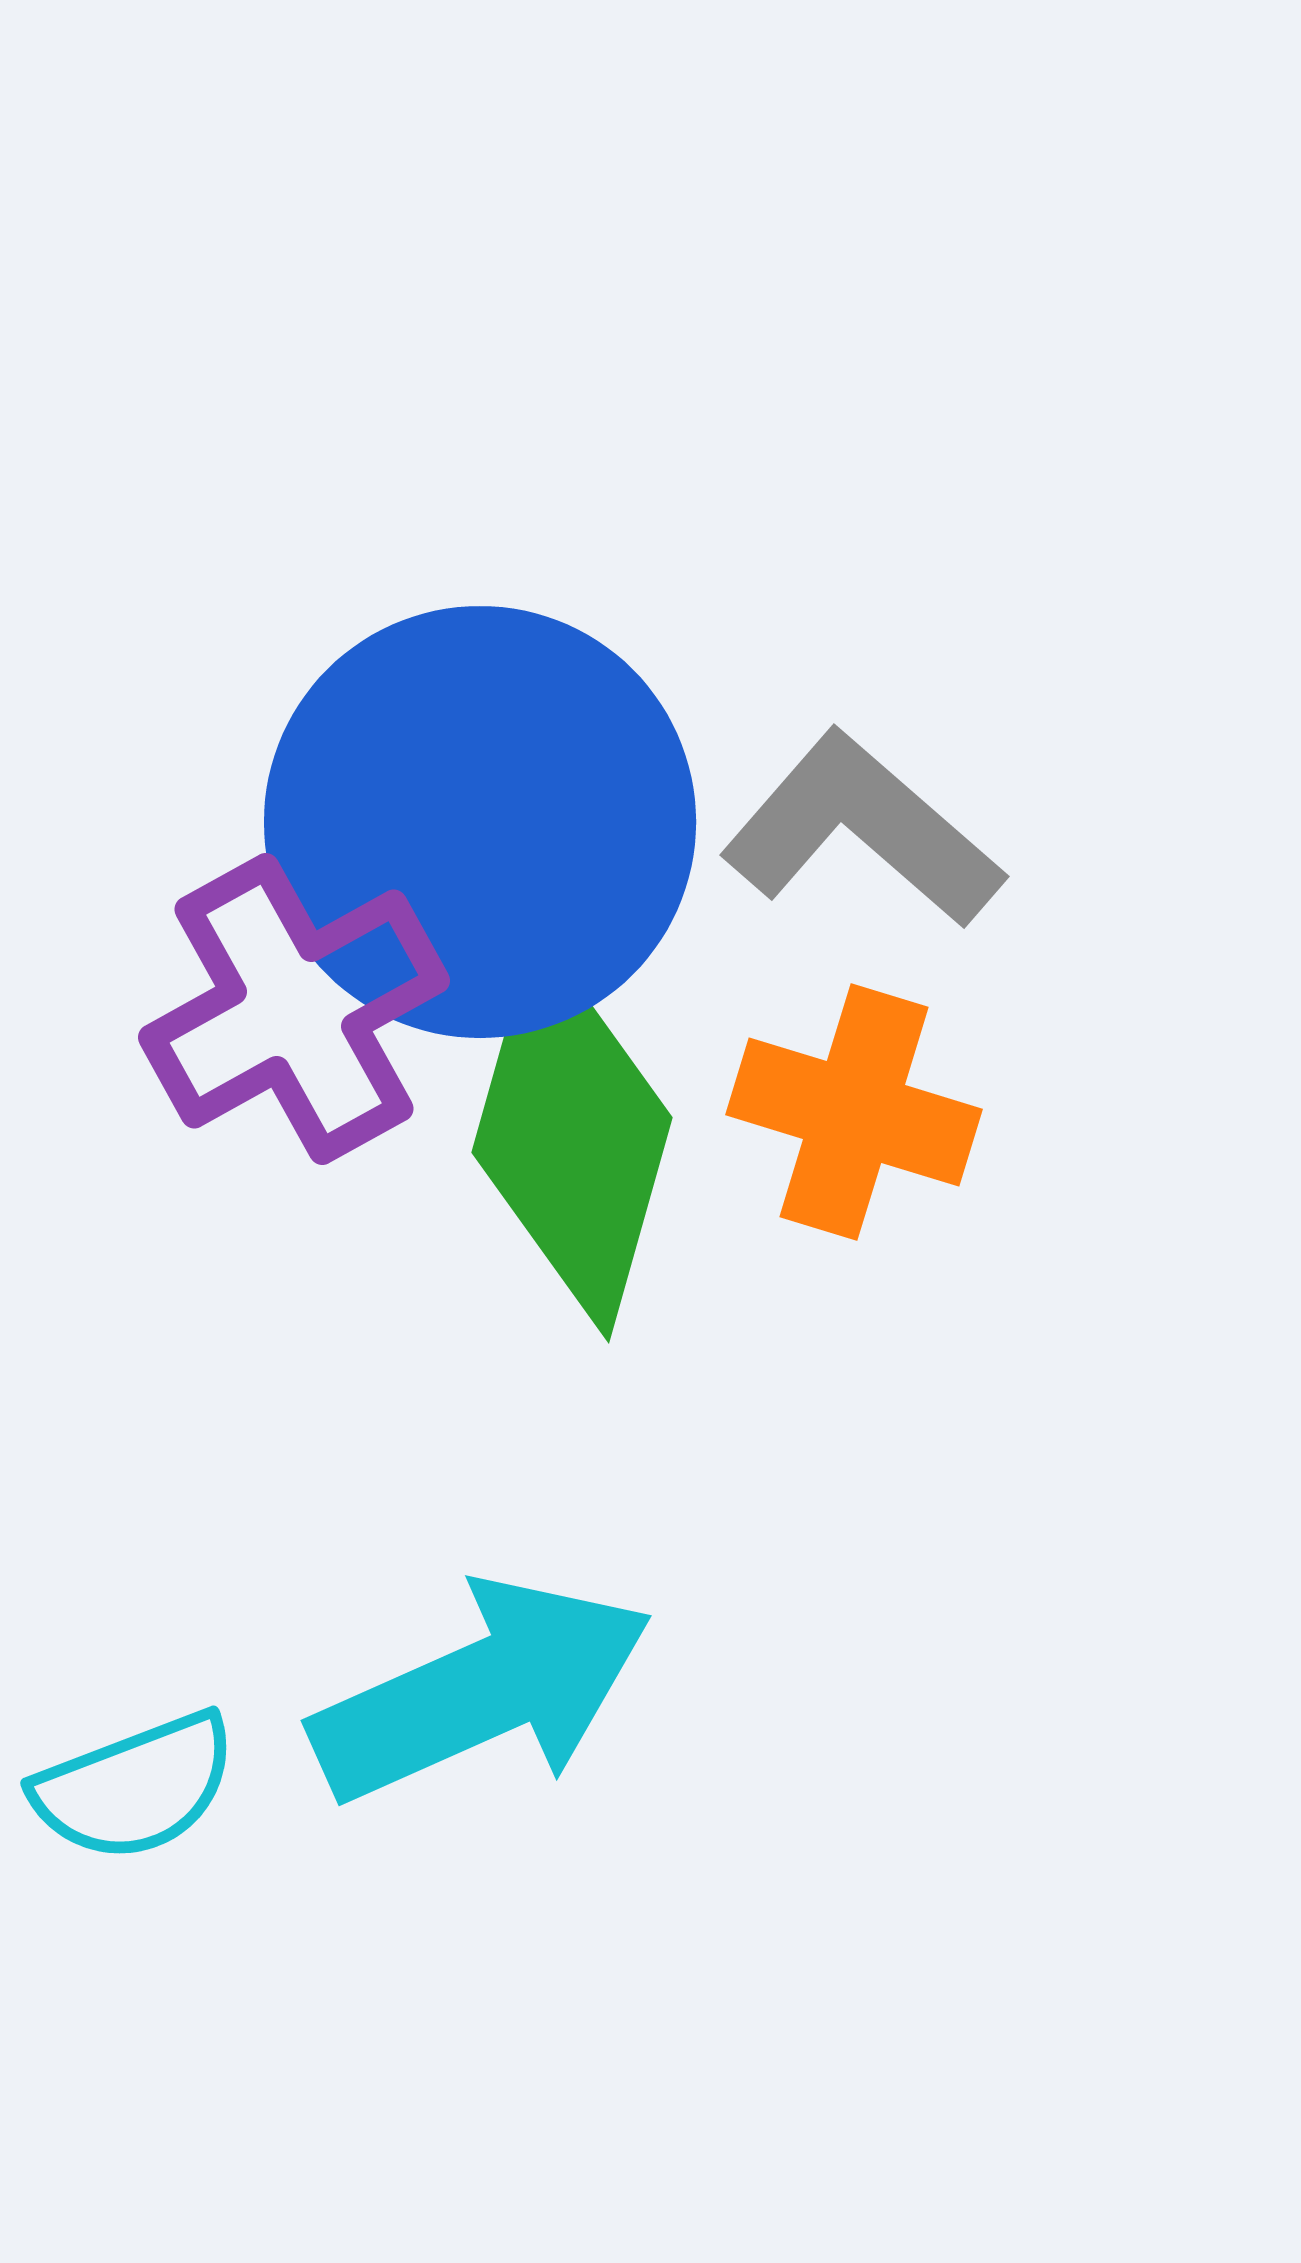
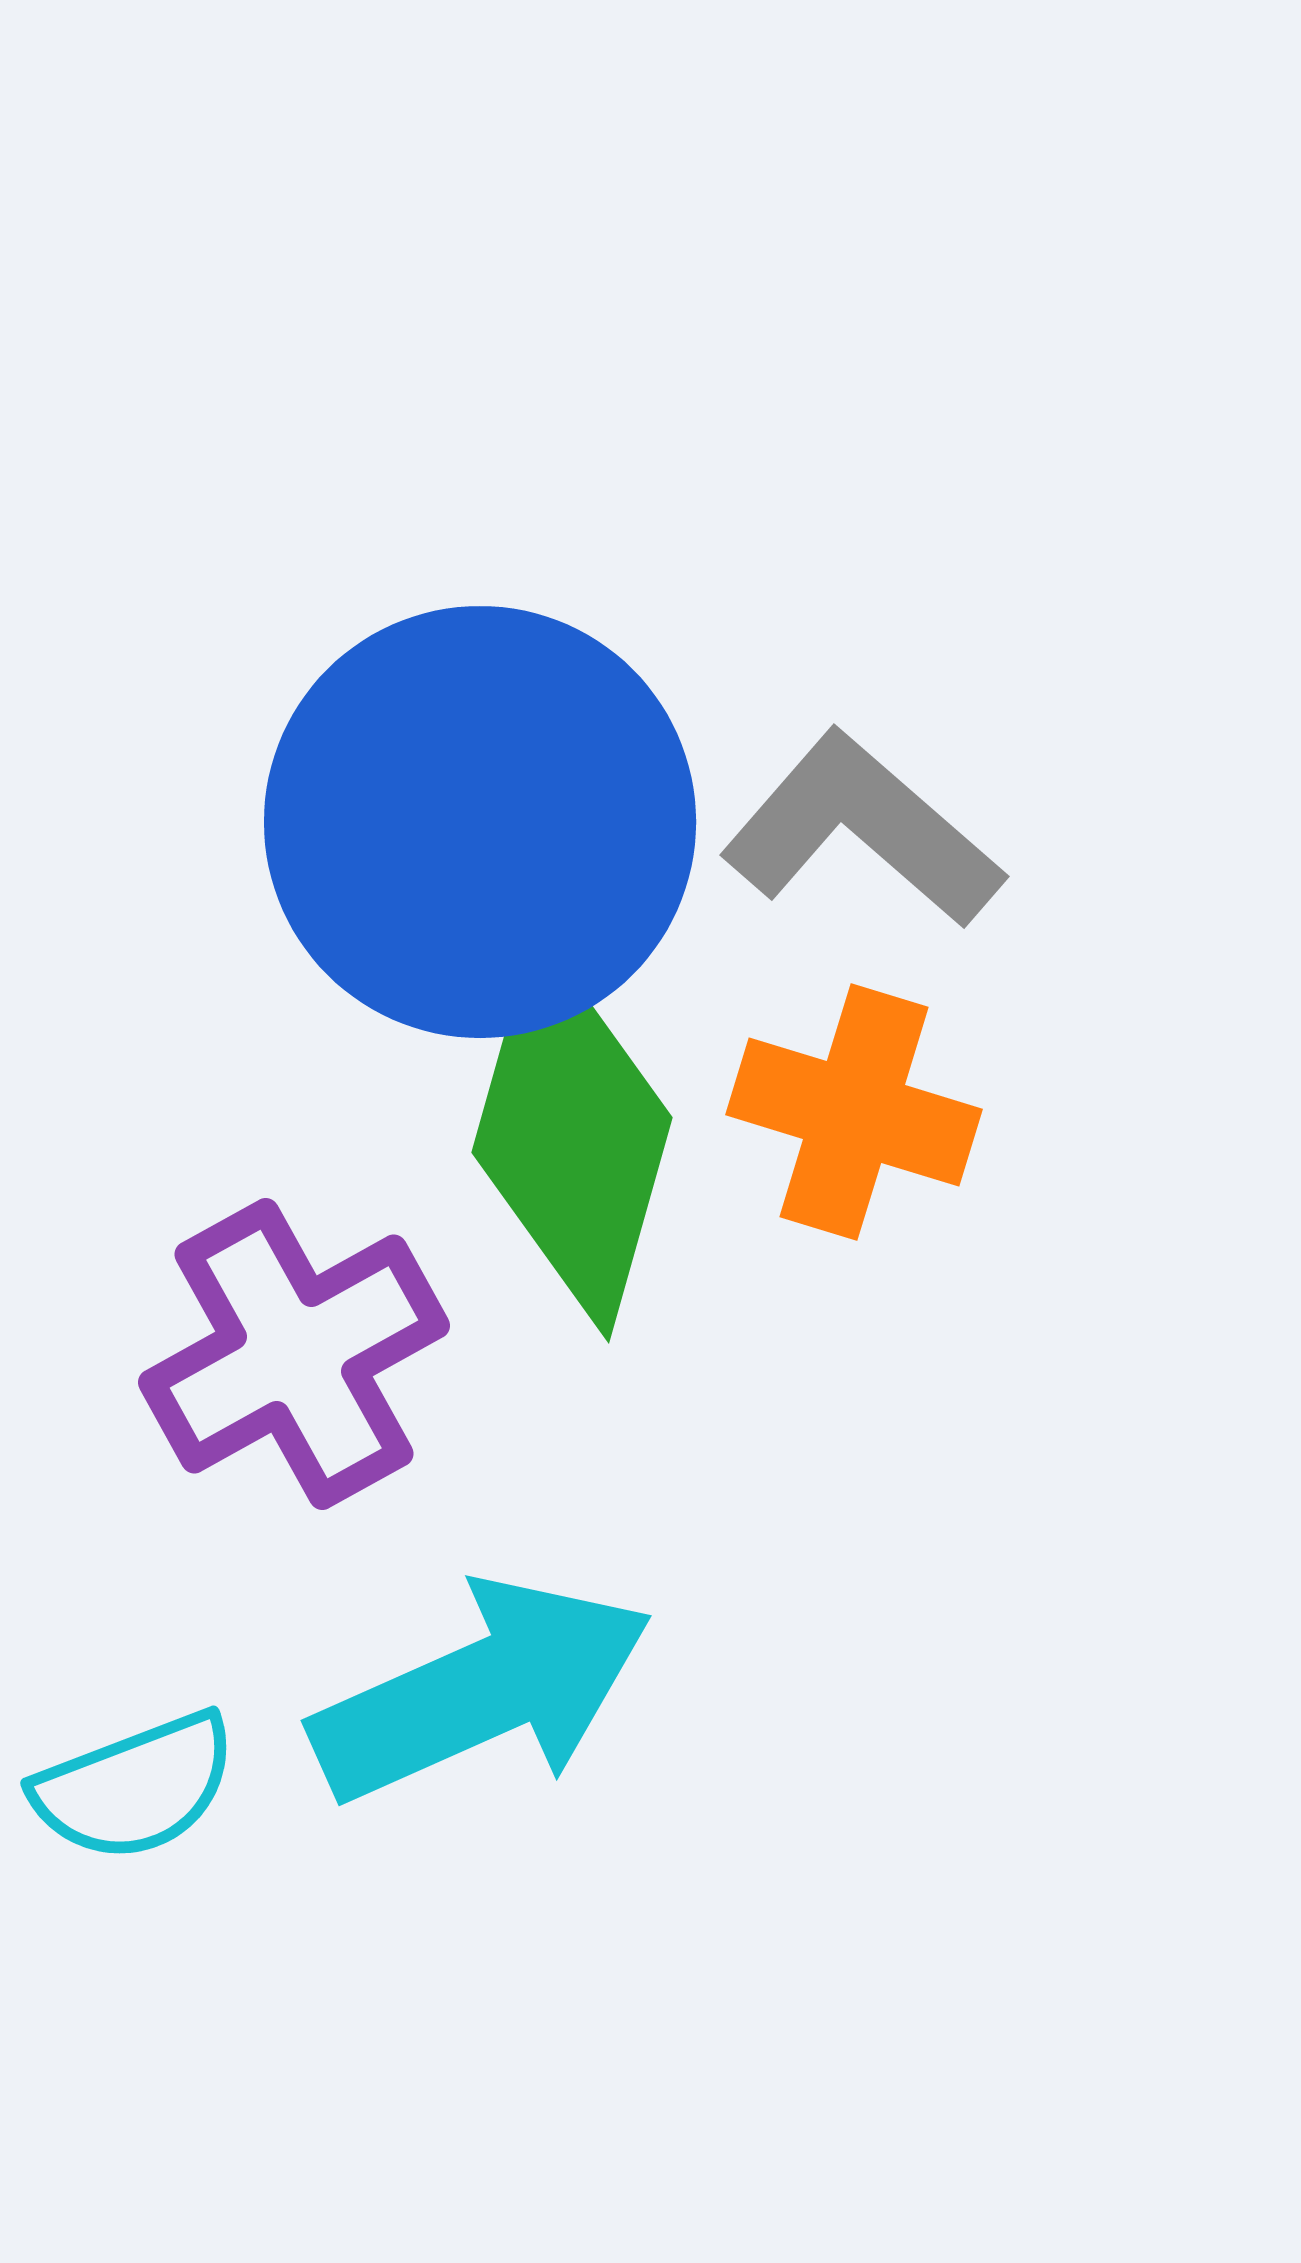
purple cross: moved 345 px down
